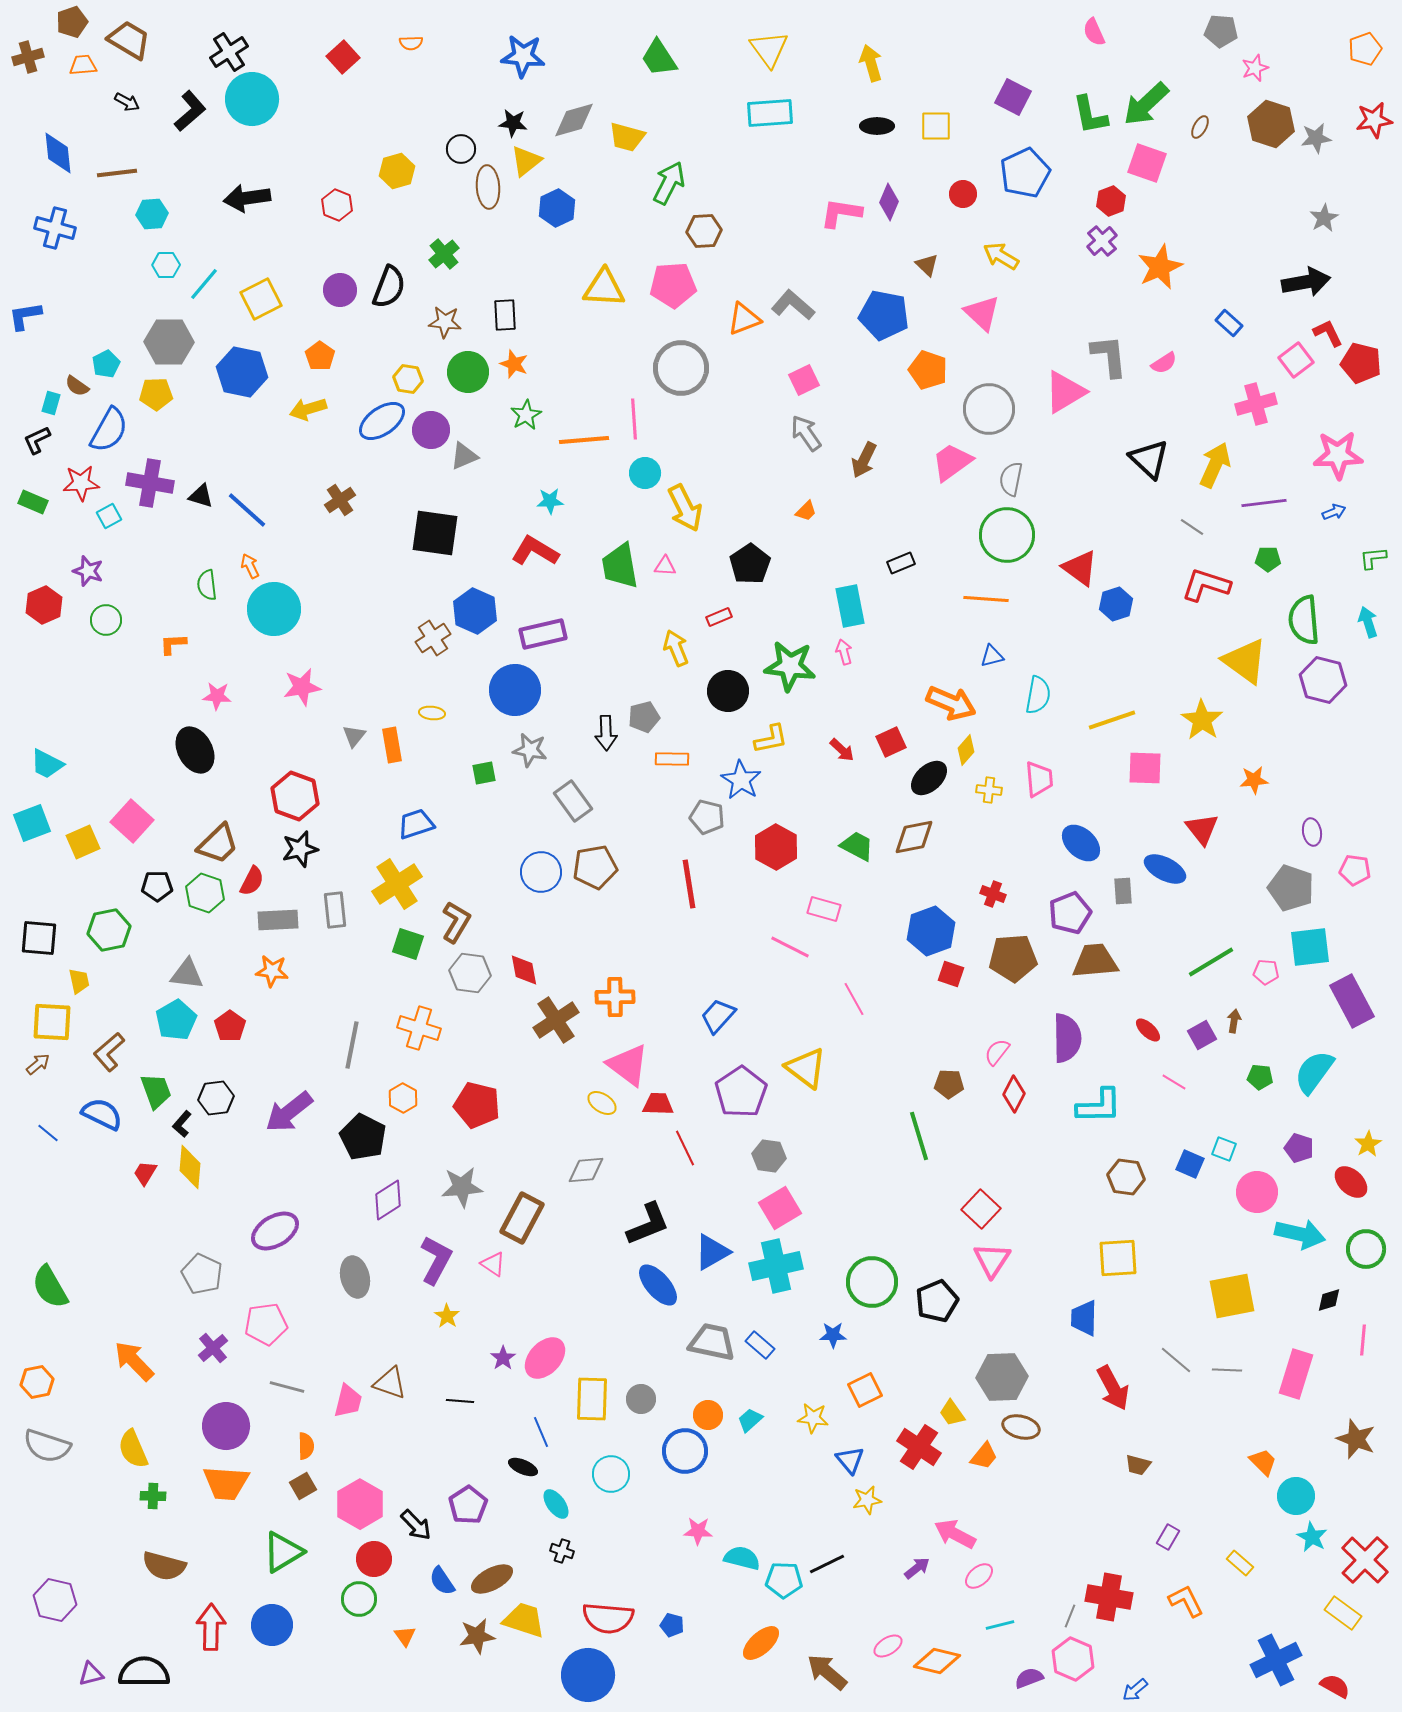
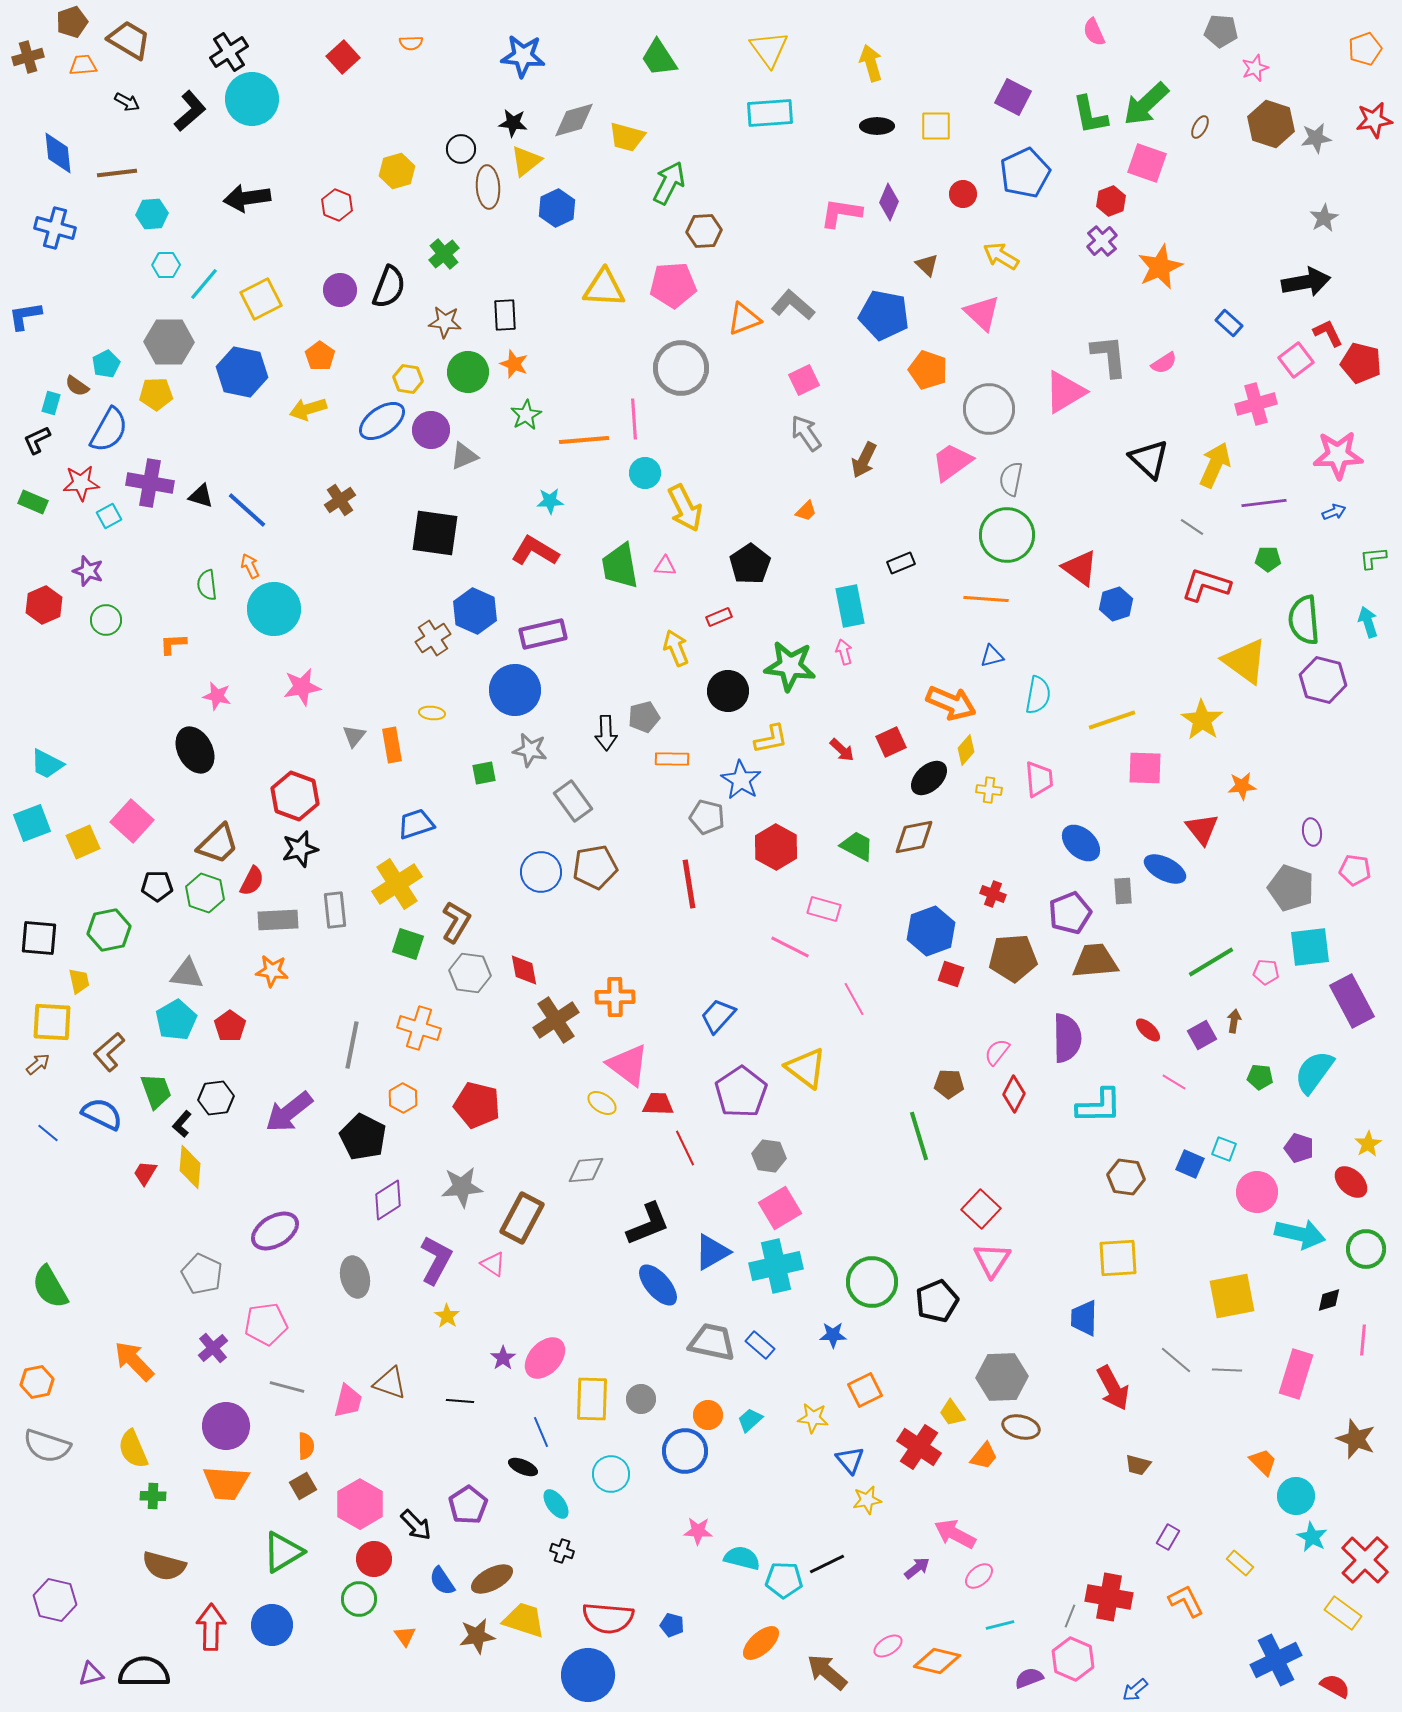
pink star at (217, 696): rotated 8 degrees clockwise
orange star at (1254, 780): moved 12 px left, 6 px down
